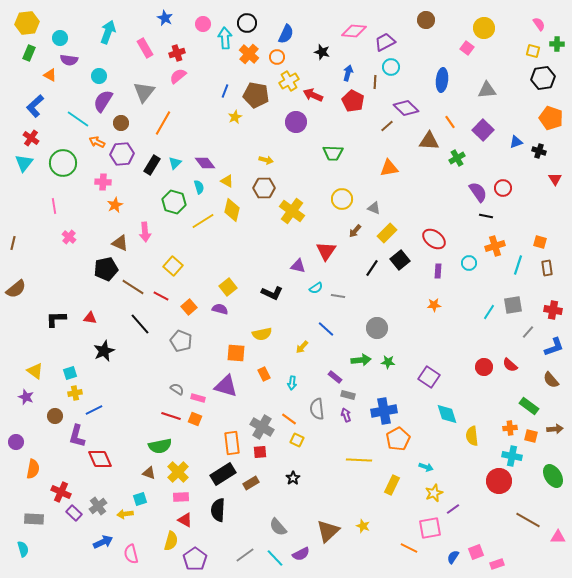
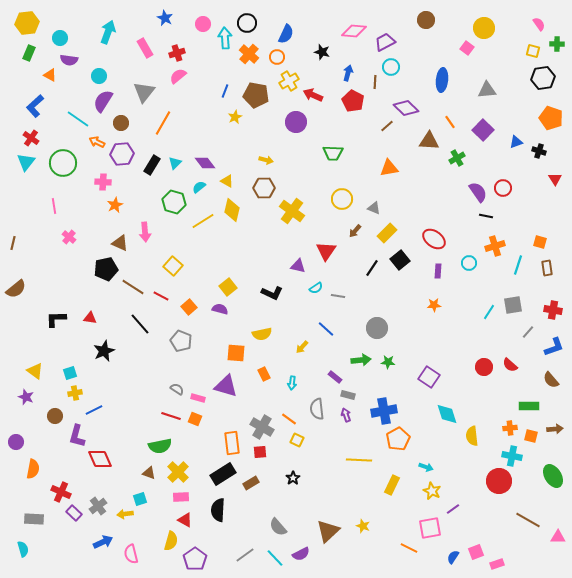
cyan triangle at (24, 163): moved 2 px right, 1 px up
cyan semicircle at (199, 187): rotated 112 degrees counterclockwise
green rectangle at (529, 406): rotated 36 degrees counterclockwise
yellow star at (434, 493): moved 2 px left, 2 px up; rotated 24 degrees counterclockwise
